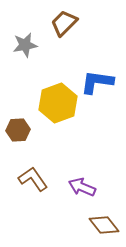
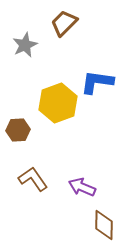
gray star: rotated 15 degrees counterclockwise
brown diamond: rotated 40 degrees clockwise
